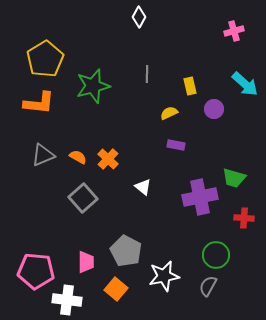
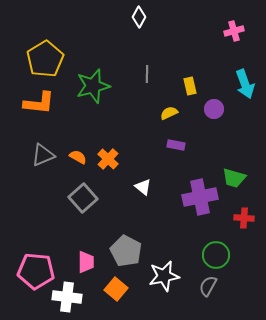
cyan arrow: rotated 28 degrees clockwise
white cross: moved 3 px up
